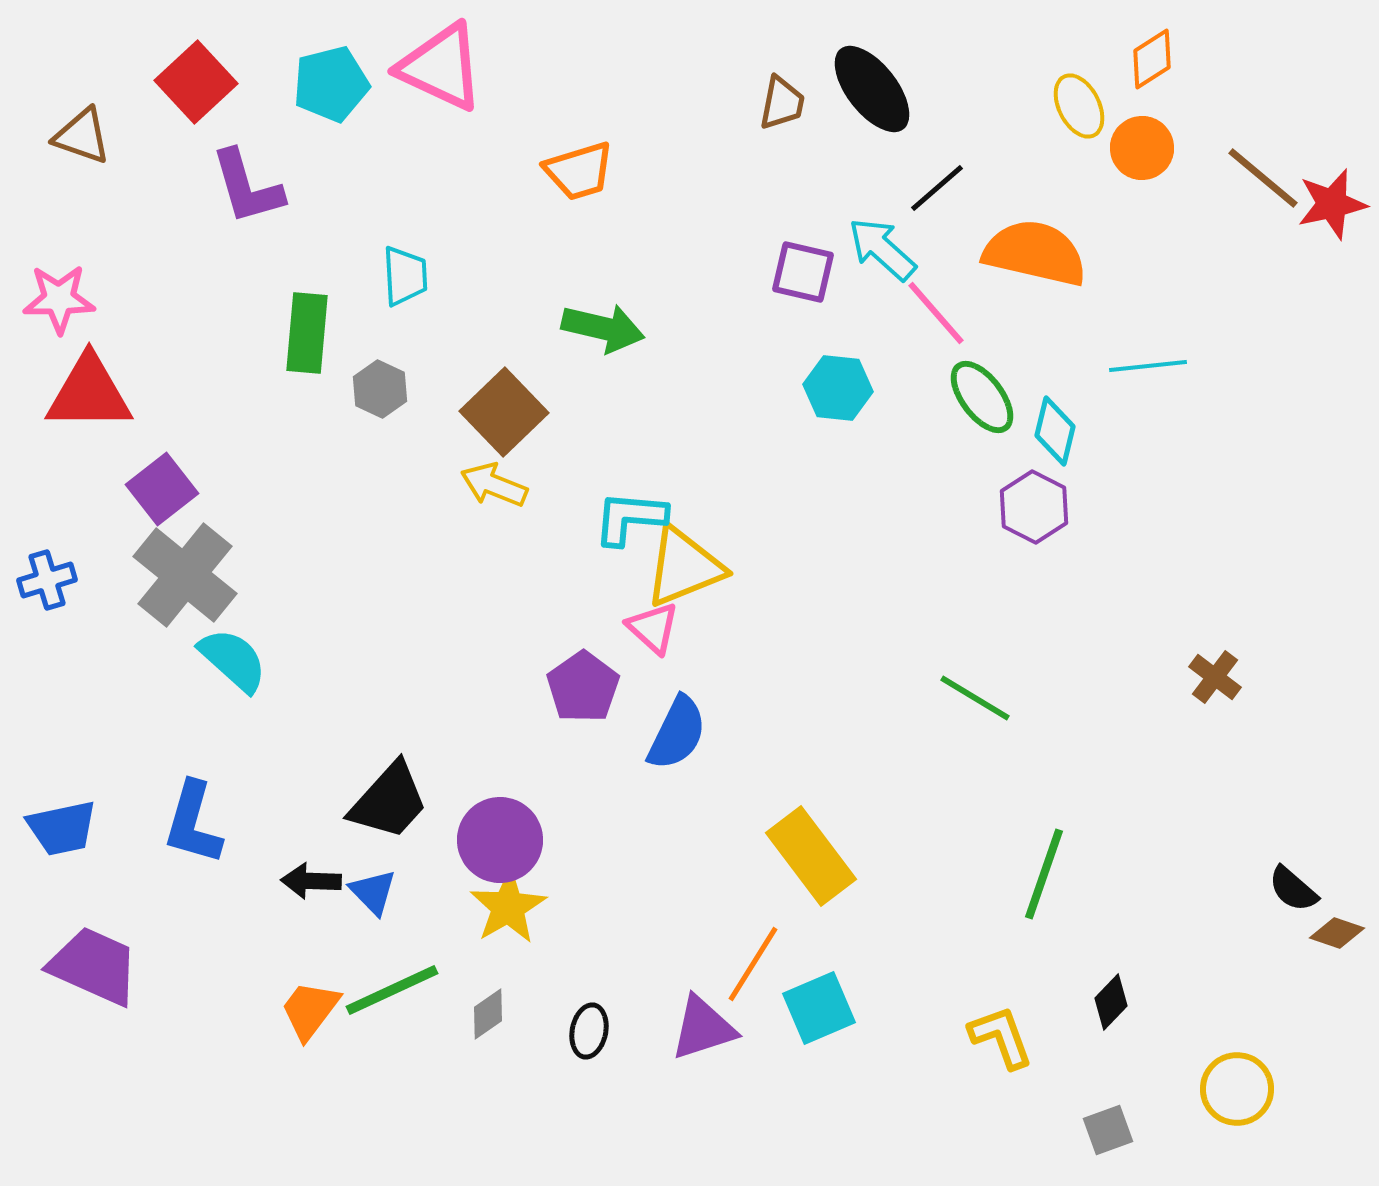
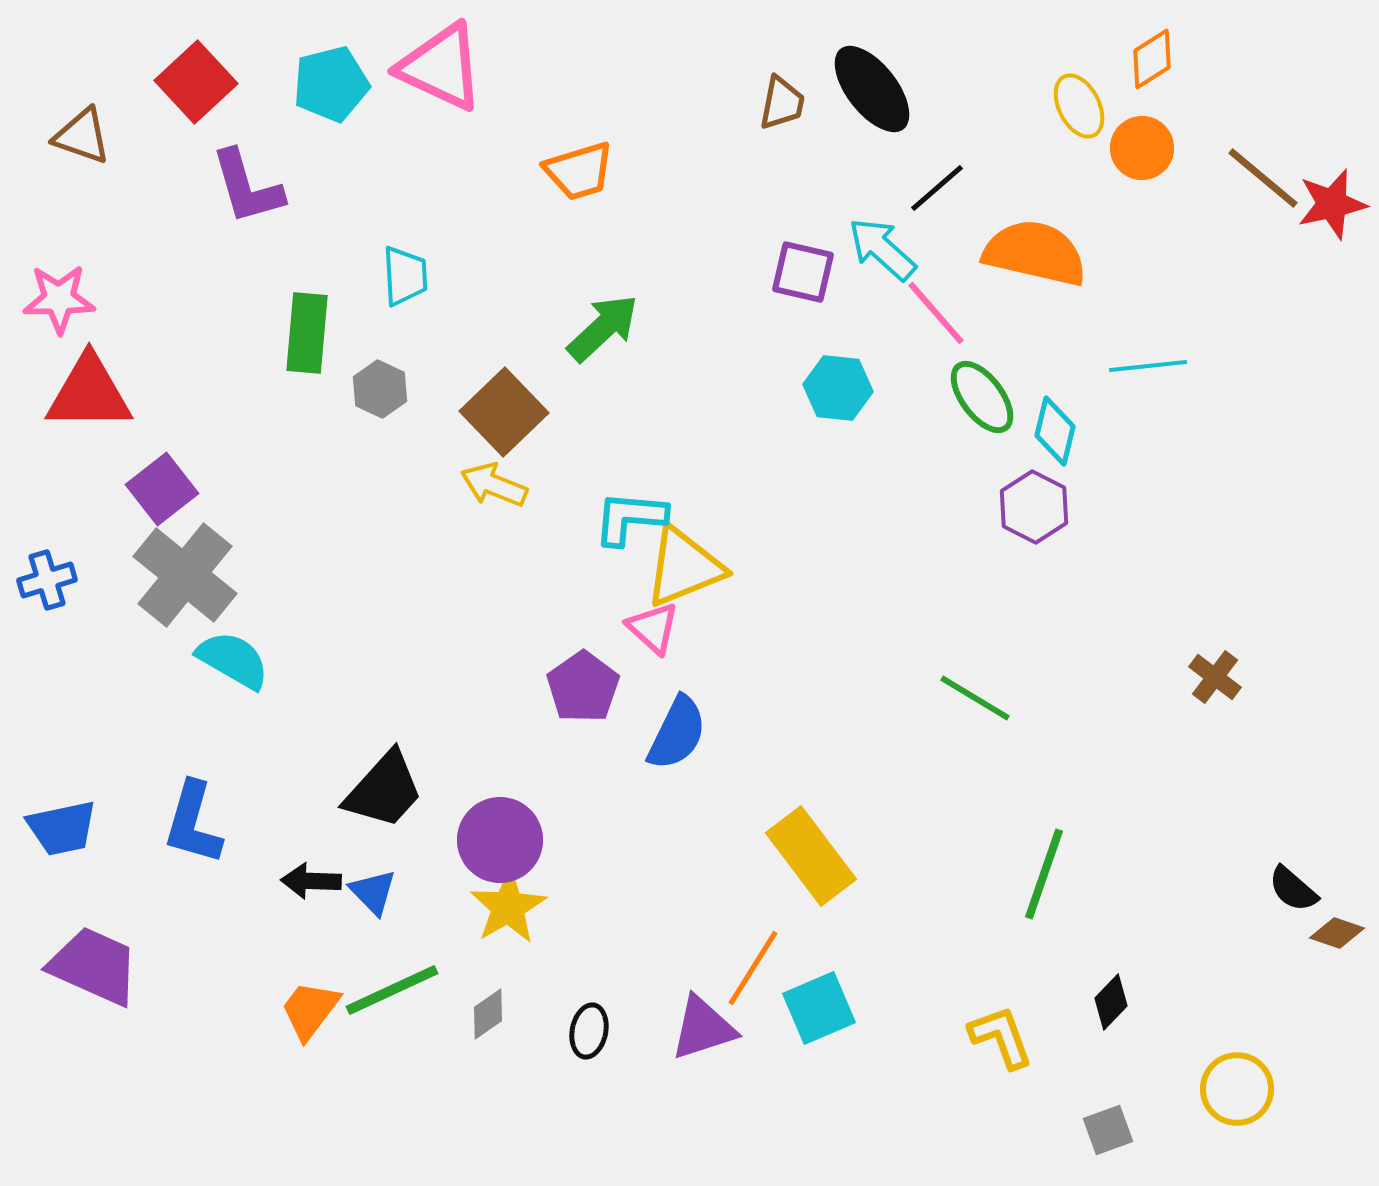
green arrow at (603, 328): rotated 56 degrees counterclockwise
cyan semicircle at (233, 660): rotated 12 degrees counterclockwise
black trapezoid at (389, 801): moved 5 px left, 11 px up
orange line at (753, 964): moved 4 px down
